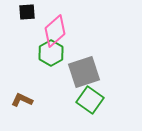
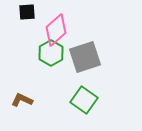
pink diamond: moved 1 px right, 1 px up
gray square: moved 1 px right, 15 px up
green square: moved 6 px left
